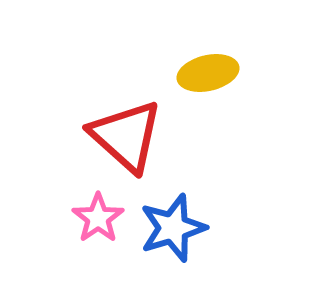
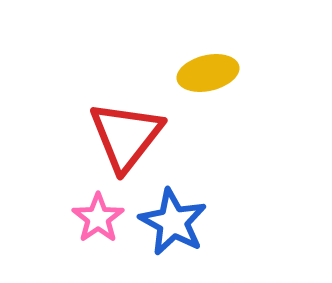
red triangle: rotated 26 degrees clockwise
blue star: moved 6 px up; rotated 26 degrees counterclockwise
